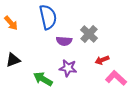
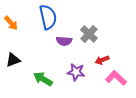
purple star: moved 8 px right, 4 px down
